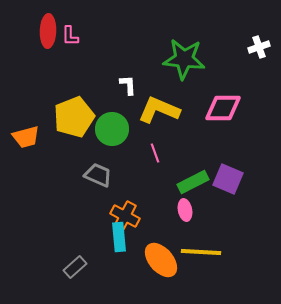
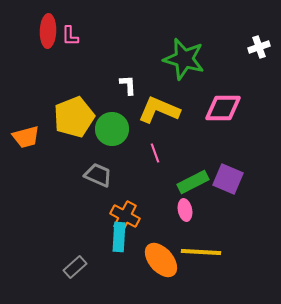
green star: rotated 9 degrees clockwise
cyan rectangle: rotated 8 degrees clockwise
